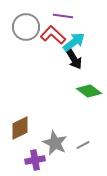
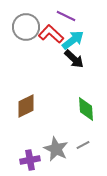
purple line: moved 3 px right; rotated 18 degrees clockwise
red L-shape: moved 2 px left, 1 px up
cyan arrow: moved 1 px left, 2 px up
black arrow: rotated 15 degrees counterclockwise
green diamond: moved 3 px left, 18 px down; rotated 50 degrees clockwise
brown diamond: moved 6 px right, 22 px up
gray star: moved 1 px right, 6 px down
purple cross: moved 5 px left
